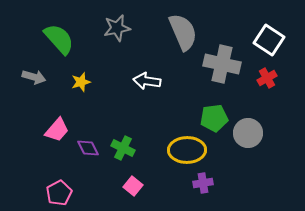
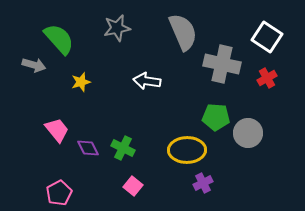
white square: moved 2 px left, 3 px up
gray arrow: moved 12 px up
green pentagon: moved 2 px right, 1 px up; rotated 12 degrees clockwise
pink trapezoid: rotated 80 degrees counterclockwise
purple cross: rotated 18 degrees counterclockwise
